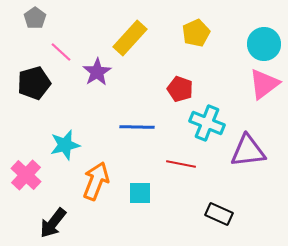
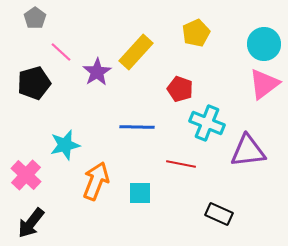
yellow rectangle: moved 6 px right, 14 px down
black arrow: moved 22 px left
